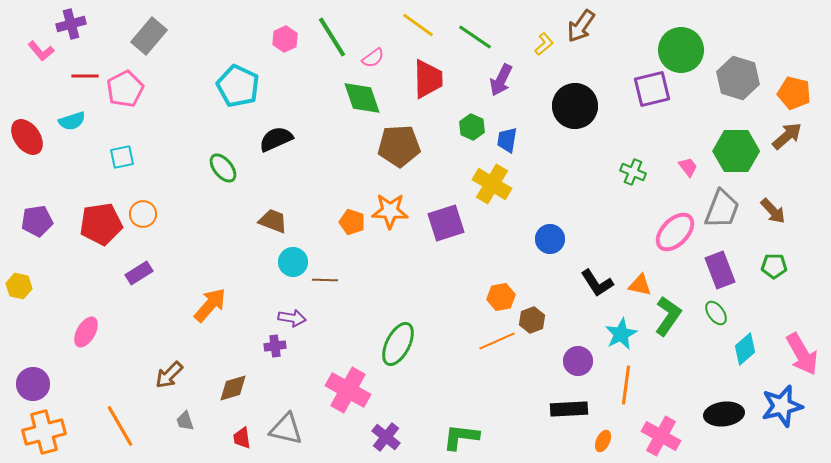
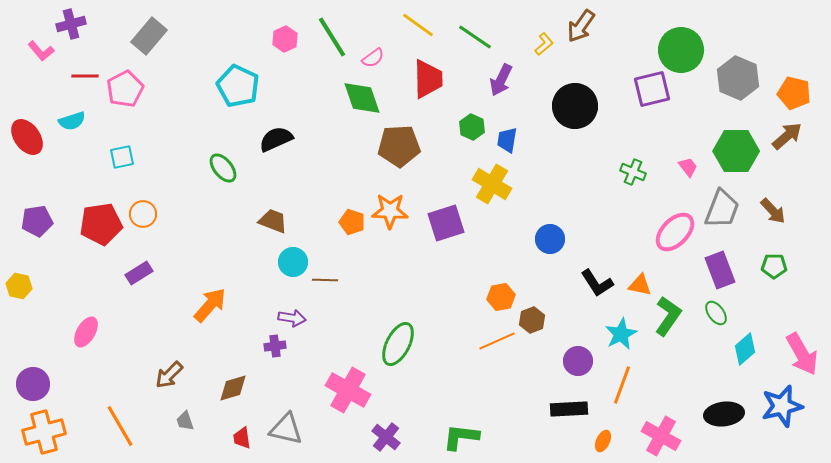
gray hexagon at (738, 78): rotated 6 degrees clockwise
orange line at (626, 385): moved 4 px left; rotated 12 degrees clockwise
